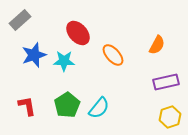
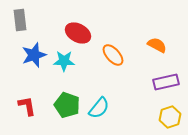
gray rectangle: rotated 55 degrees counterclockwise
red ellipse: rotated 20 degrees counterclockwise
orange semicircle: rotated 90 degrees counterclockwise
green pentagon: rotated 20 degrees counterclockwise
